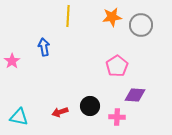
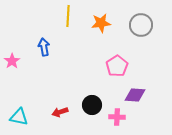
orange star: moved 11 px left, 6 px down
black circle: moved 2 px right, 1 px up
